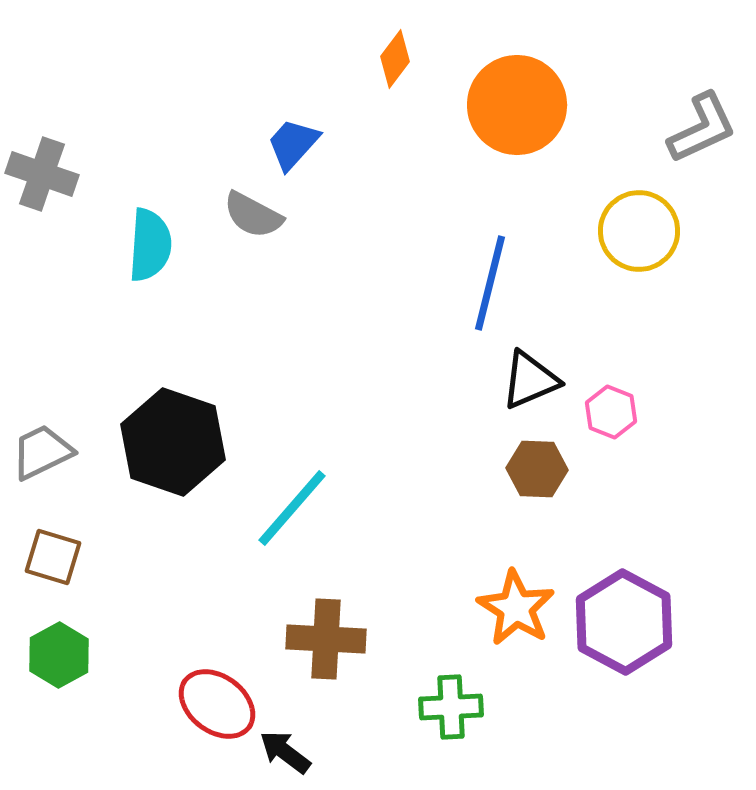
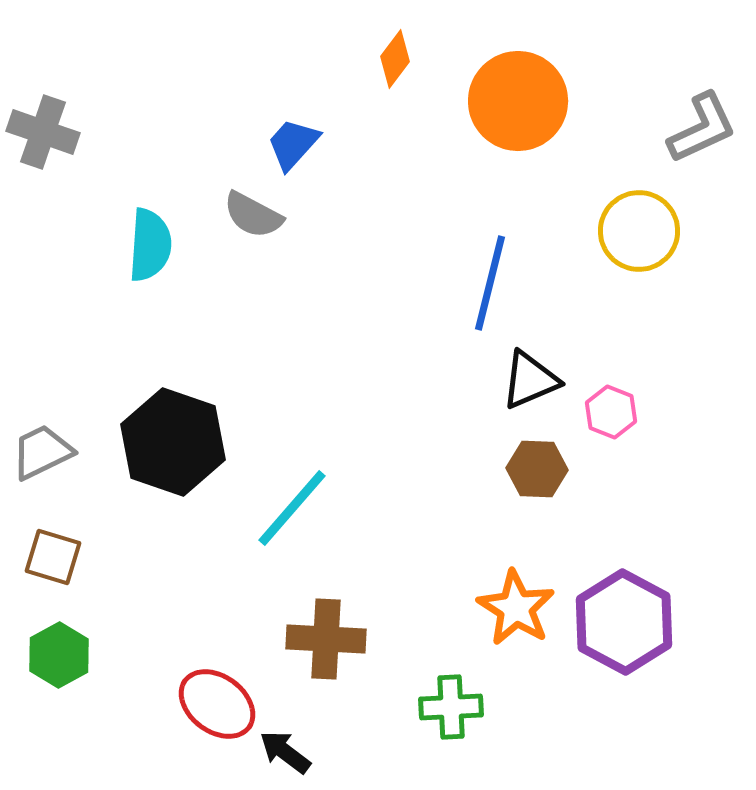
orange circle: moved 1 px right, 4 px up
gray cross: moved 1 px right, 42 px up
